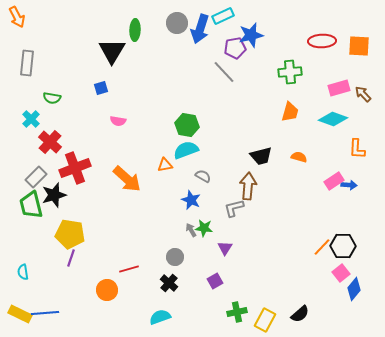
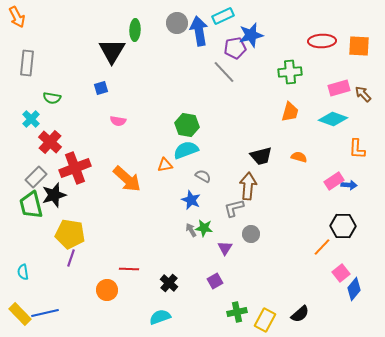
blue arrow at (200, 29): moved 1 px left, 2 px down; rotated 152 degrees clockwise
black hexagon at (343, 246): moved 20 px up
gray circle at (175, 257): moved 76 px right, 23 px up
red line at (129, 269): rotated 18 degrees clockwise
blue line at (45, 313): rotated 8 degrees counterclockwise
yellow rectangle at (20, 314): rotated 20 degrees clockwise
